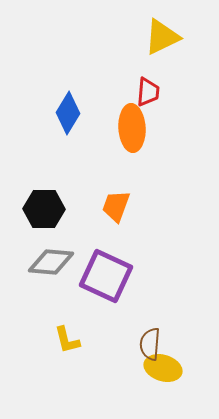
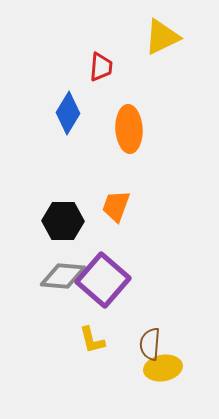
red trapezoid: moved 47 px left, 25 px up
orange ellipse: moved 3 px left, 1 px down
black hexagon: moved 19 px right, 12 px down
gray diamond: moved 12 px right, 14 px down
purple square: moved 3 px left, 4 px down; rotated 16 degrees clockwise
yellow L-shape: moved 25 px right
yellow ellipse: rotated 27 degrees counterclockwise
